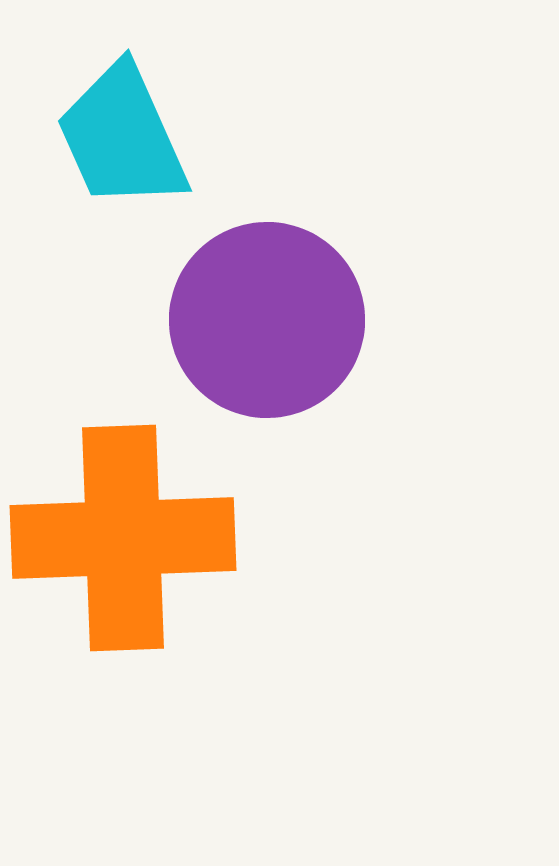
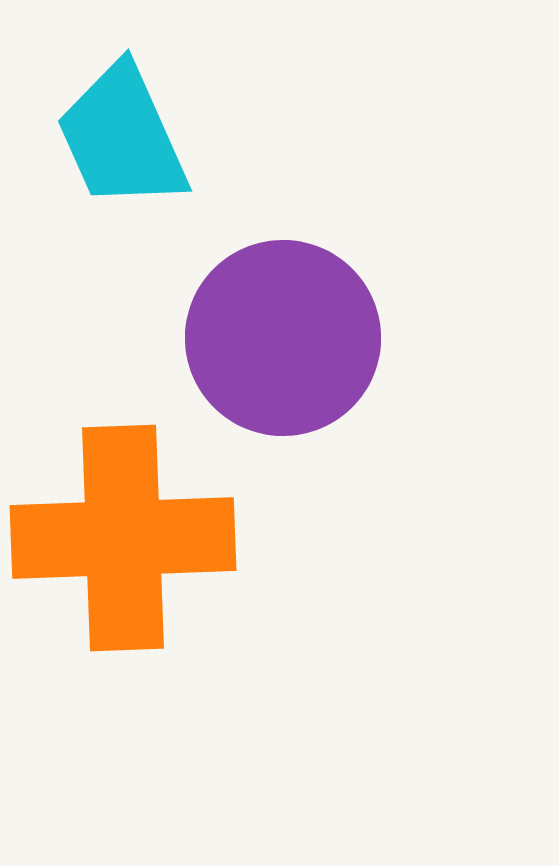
purple circle: moved 16 px right, 18 px down
